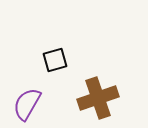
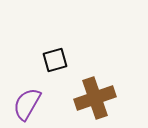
brown cross: moved 3 px left
